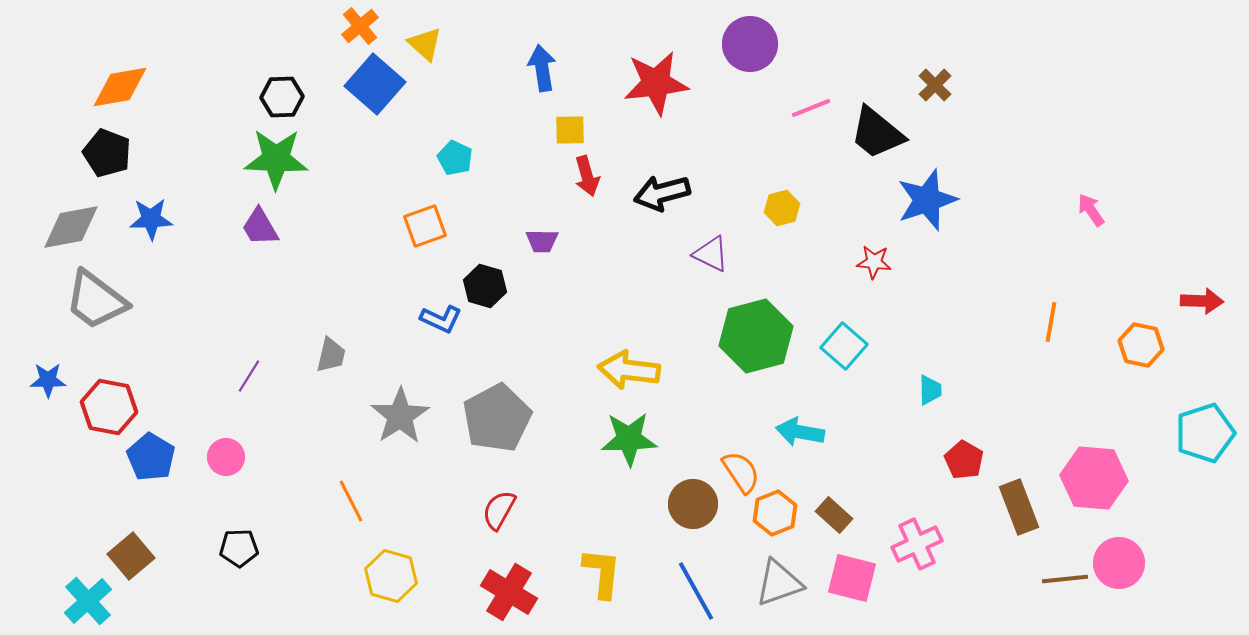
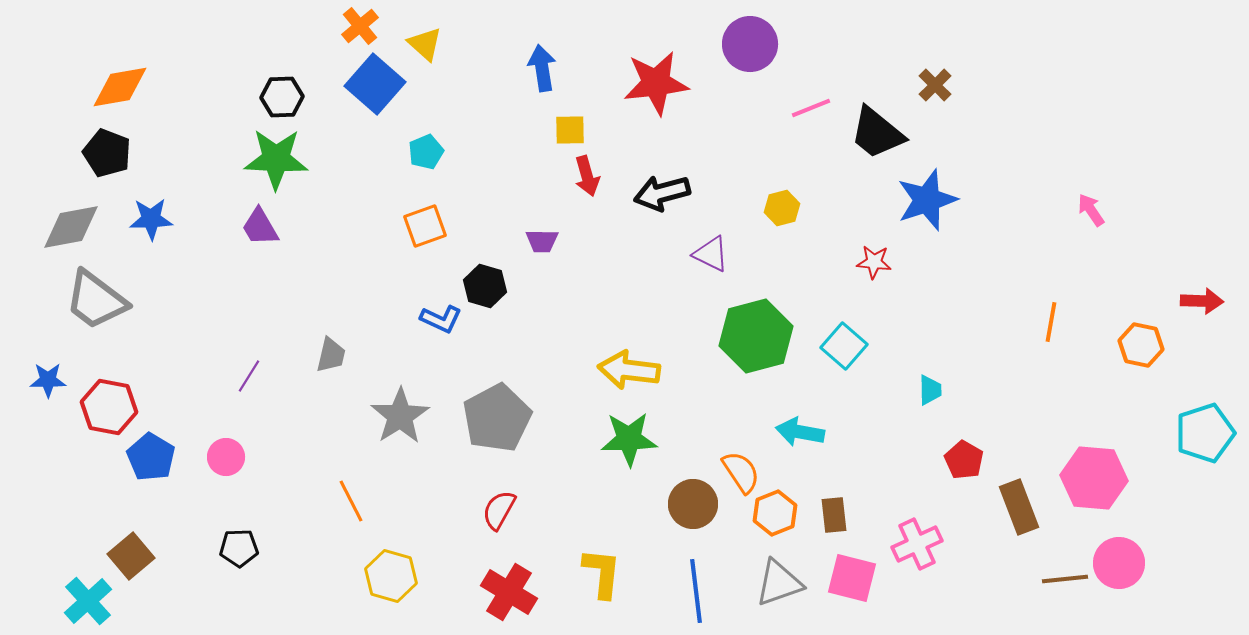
cyan pentagon at (455, 158): moved 29 px left, 6 px up; rotated 24 degrees clockwise
brown rectangle at (834, 515): rotated 42 degrees clockwise
blue line at (696, 591): rotated 22 degrees clockwise
